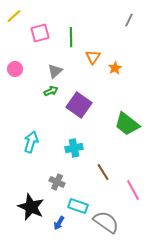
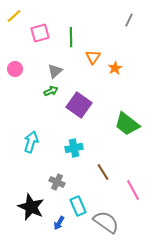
cyan rectangle: rotated 48 degrees clockwise
